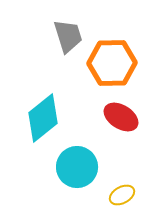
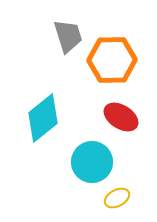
orange hexagon: moved 3 px up
cyan circle: moved 15 px right, 5 px up
yellow ellipse: moved 5 px left, 3 px down
